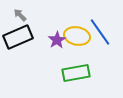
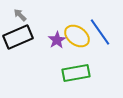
yellow ellipse: rotated 25 degrees clockwise
